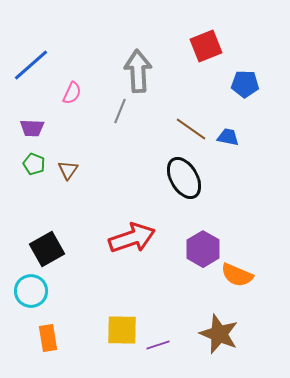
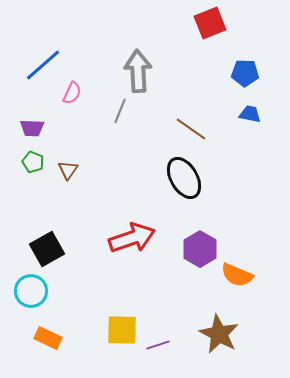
red square: moved 4 px right, 23 px up
blue line: moved 12 px right
blue pentagon: moved 11 px up
blue trapezoid: moved 22 px right, 23 px up
green pentagon: moved 1 px left, 2 px up
purple hexagon: moved 3 px left
brown star: rotated 6 degrees clockwise
orange rectangle: rotated 56 degrees counterclockwise
